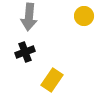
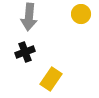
yellow circle: moved 3 px left, 2 px up
yellow rectangle: moved 1 px left, 1 px up
